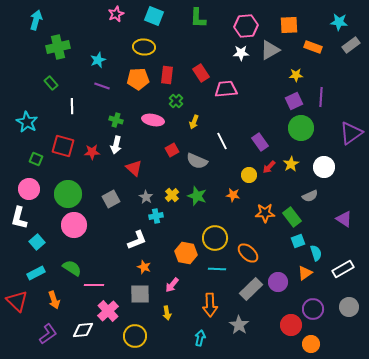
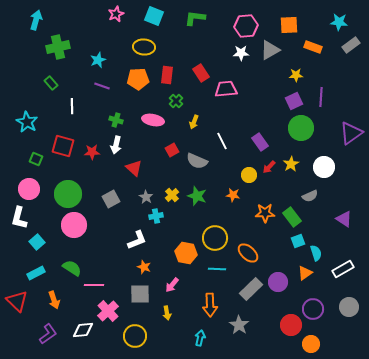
green L-shape at (198, 18): moved 3 px left; rotated 95 degrees clockwise
